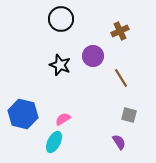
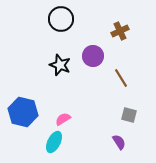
blue hexagon: moved 2 px up
